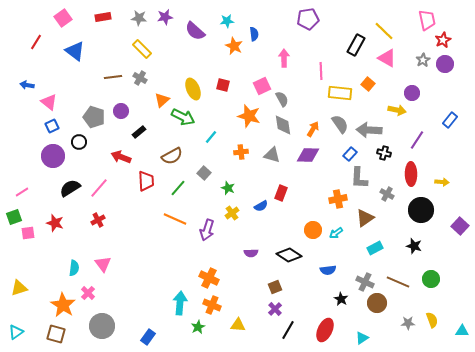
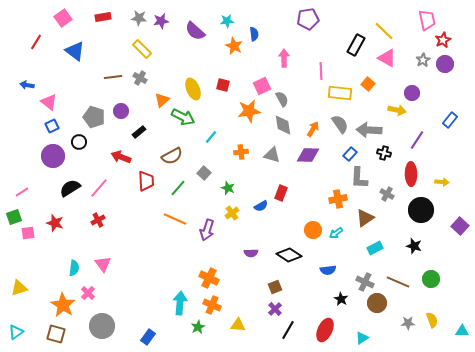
purple star at (165, 17): moved 4 px left, 4 px down
orange star at (249, 116): moved 5 px up; rotated 25 degrees counterclockwise
